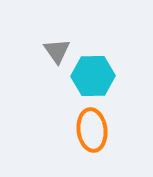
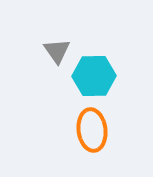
cyan hexagon: moved 1 px right
